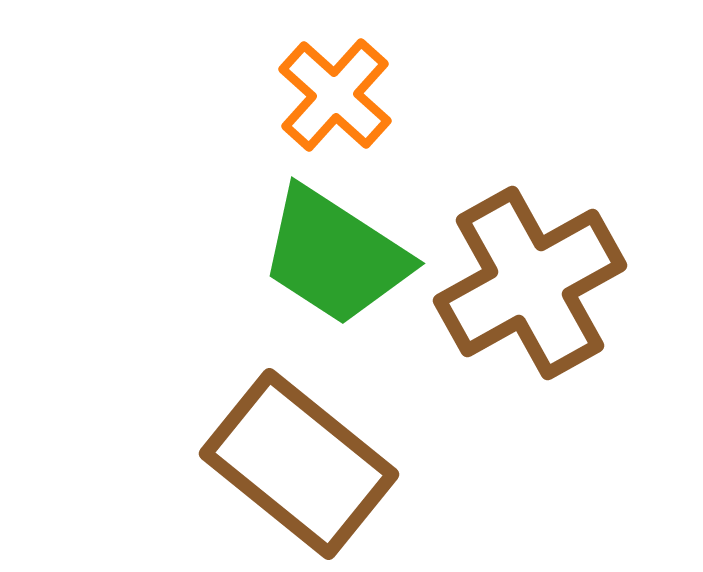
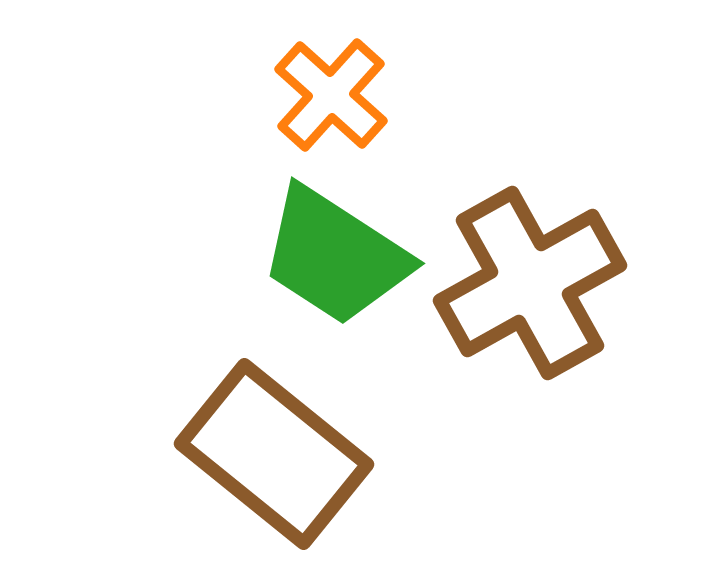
orange cross: moved 4 px left
brown rectangle: moved 25 px left, 10 px up
